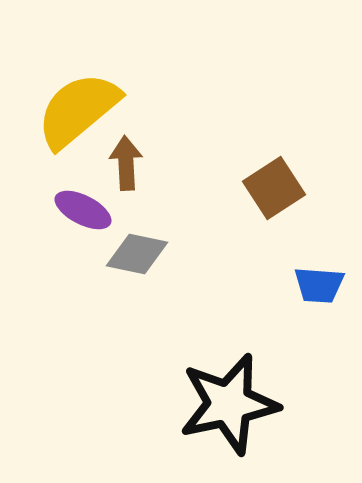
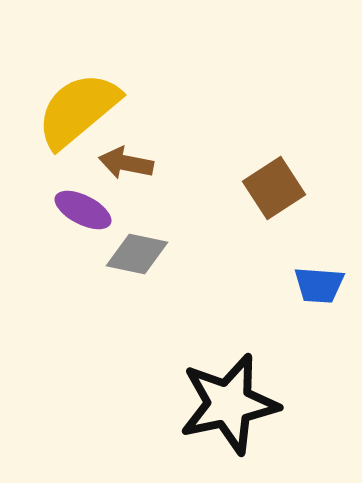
brown arrow: rotated 76 degrees counterclockwise
